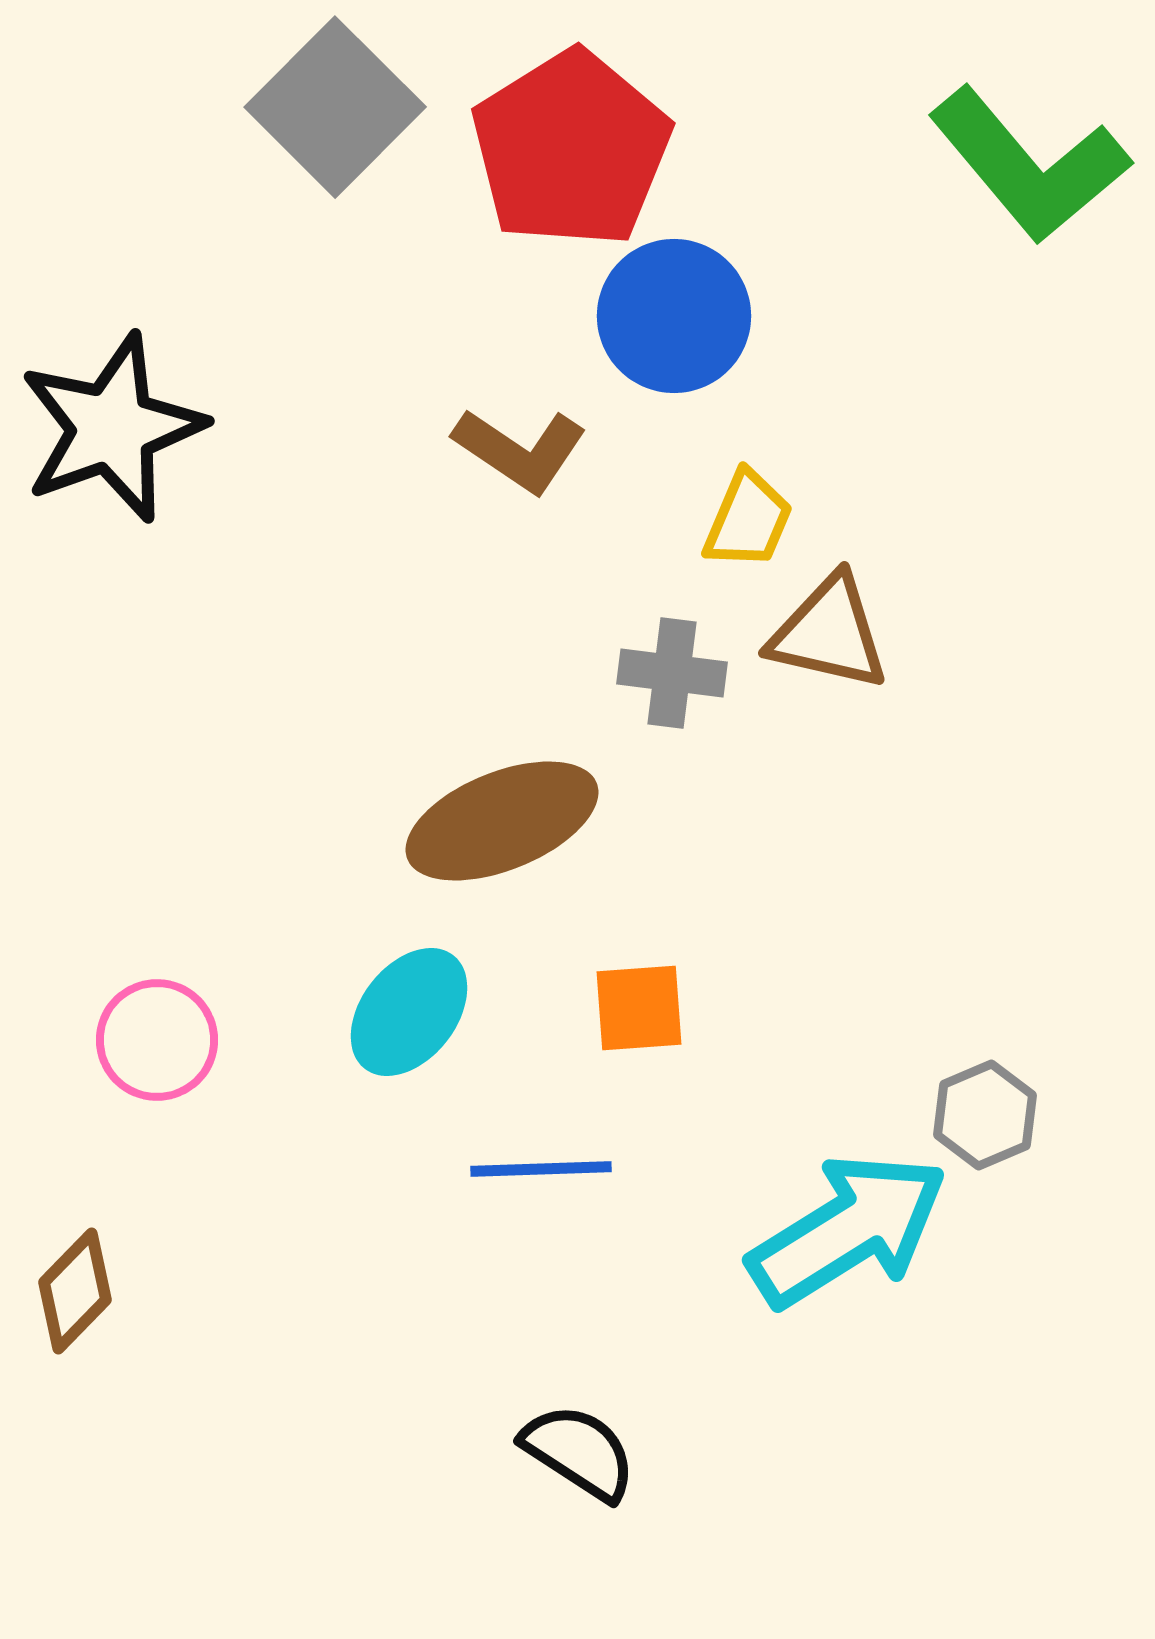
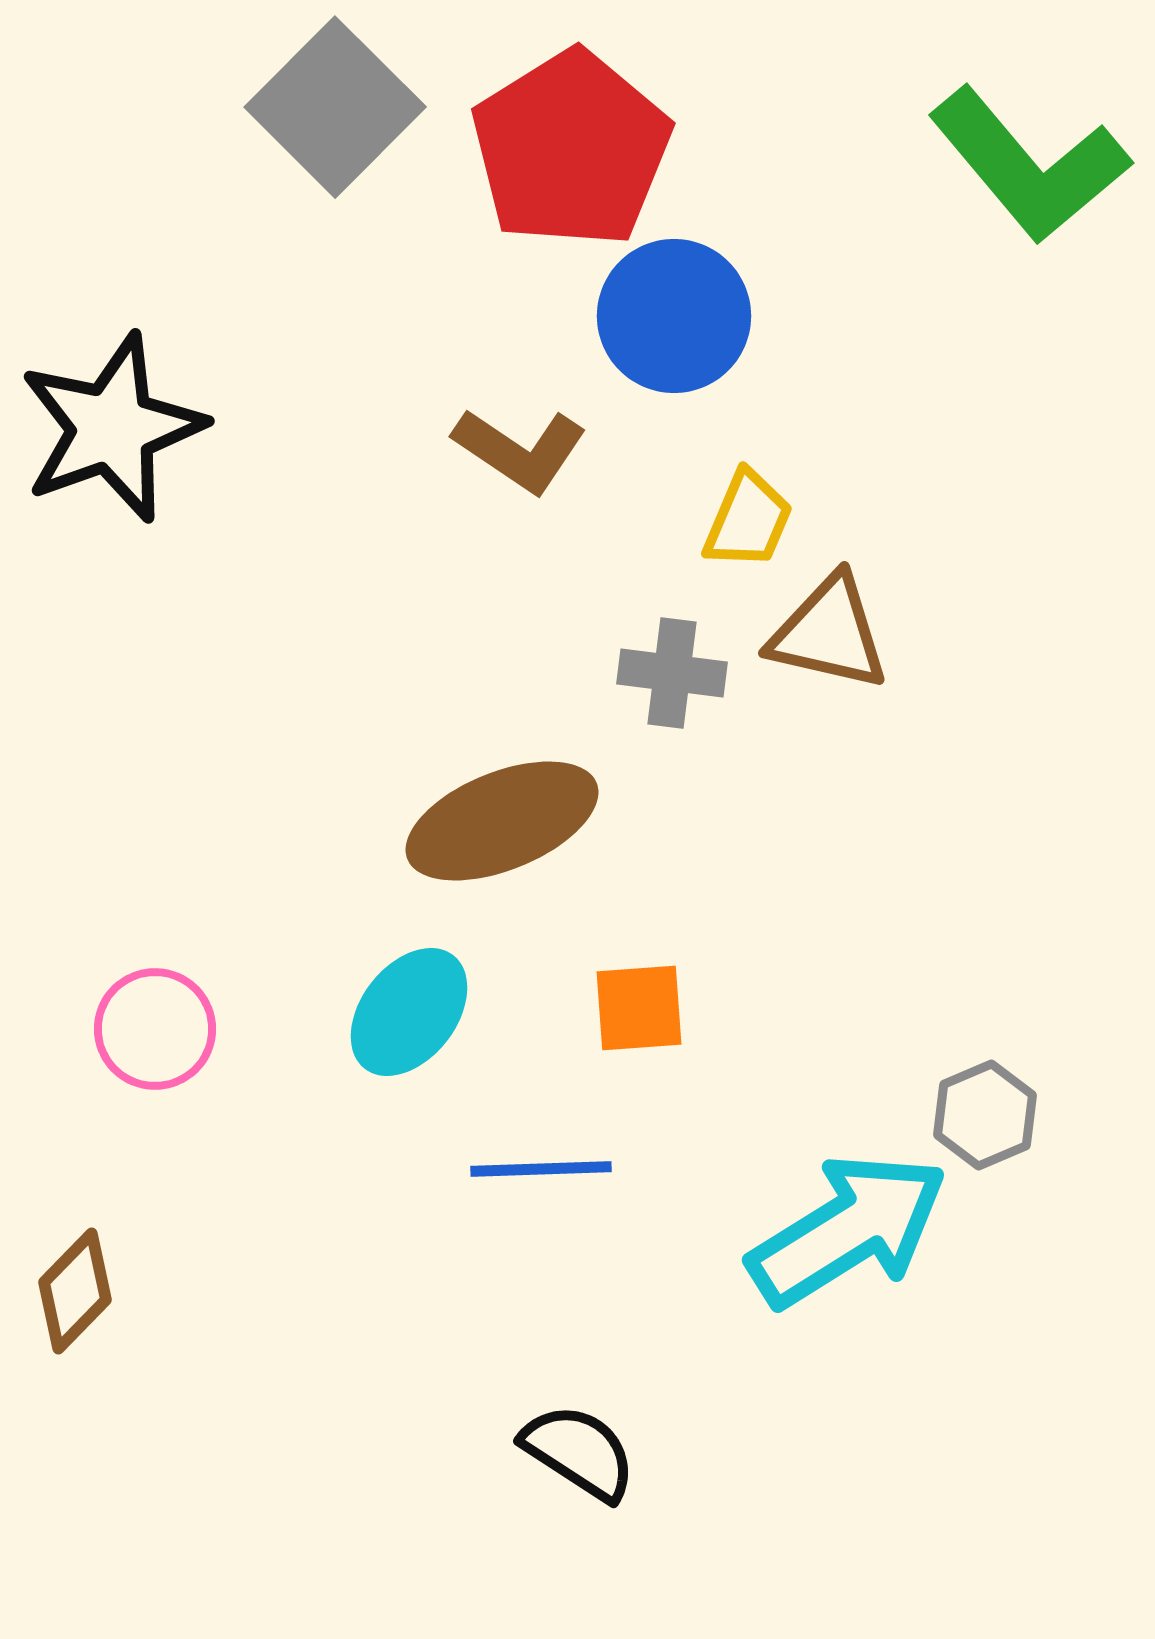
pink circle: moved 2 px left, 11 px up
